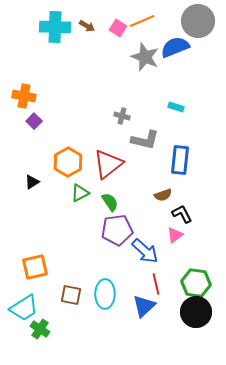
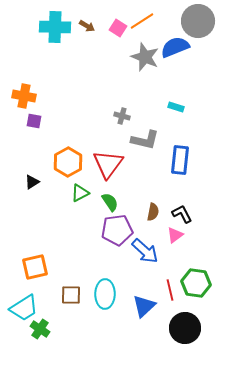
orange line: rotated 10 degrees counterclockwise
purple square: rotated 35 degrees counterclockwise
red triangle: rotated 16 degrees counterclockwise
brown semicircle: moved 10 px left, 17 px down; rotated 60 degrees counterclockwise
red line: moved 14 px right, 6 px down
brown square: rotated 10 degrees counterclockwise
black circle: moved 11 px left, 16 px down
